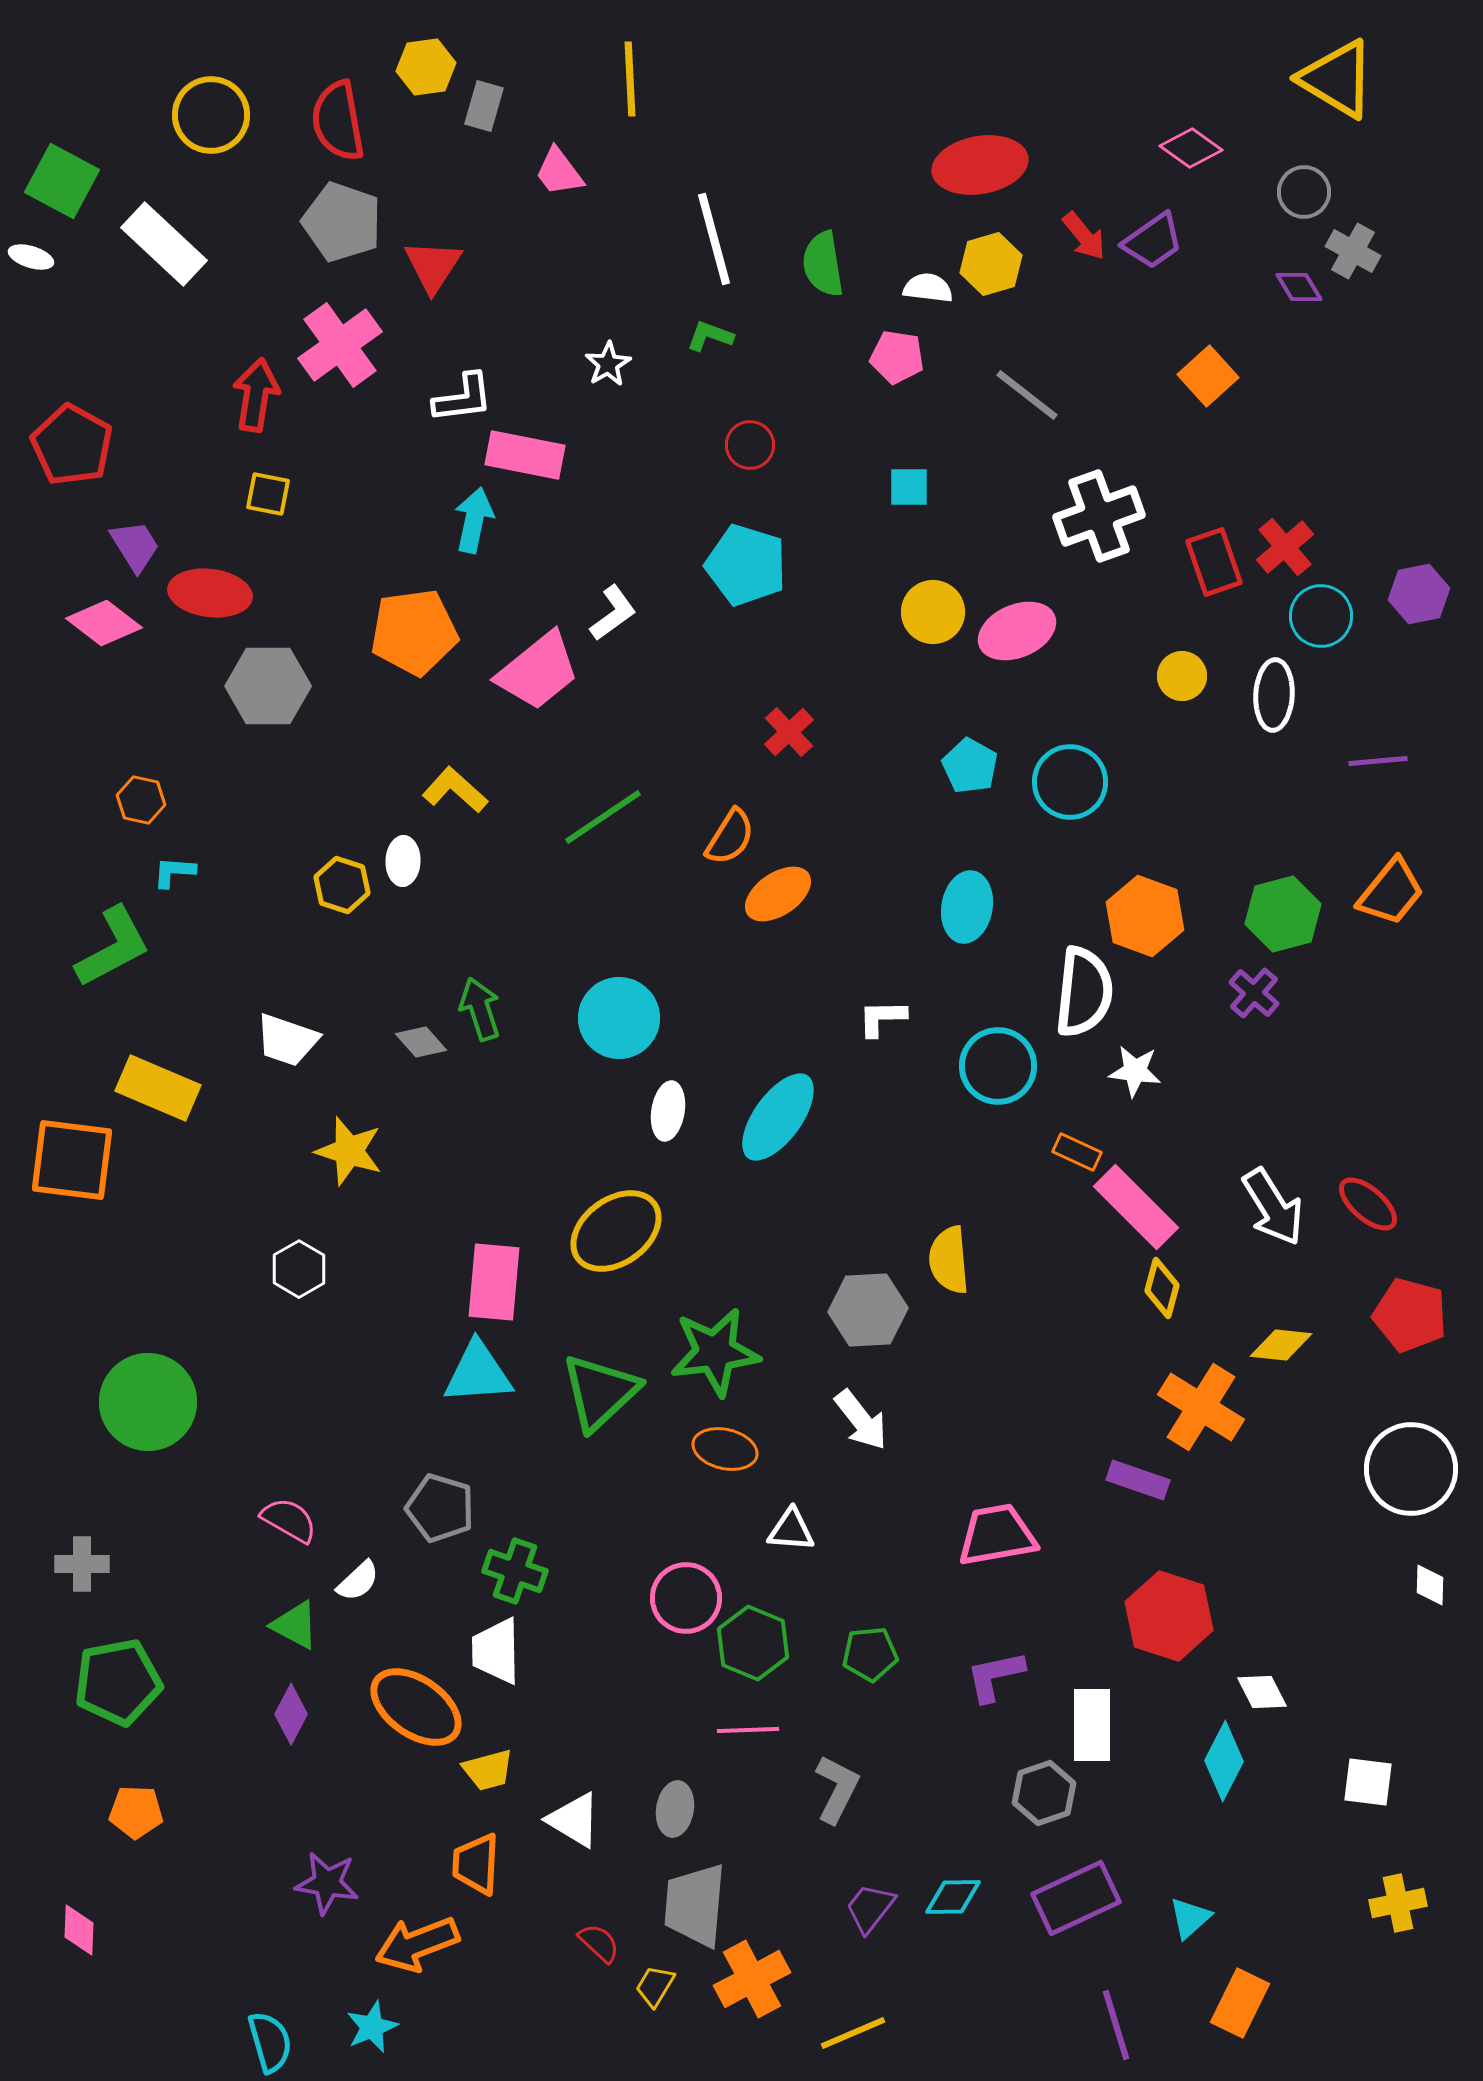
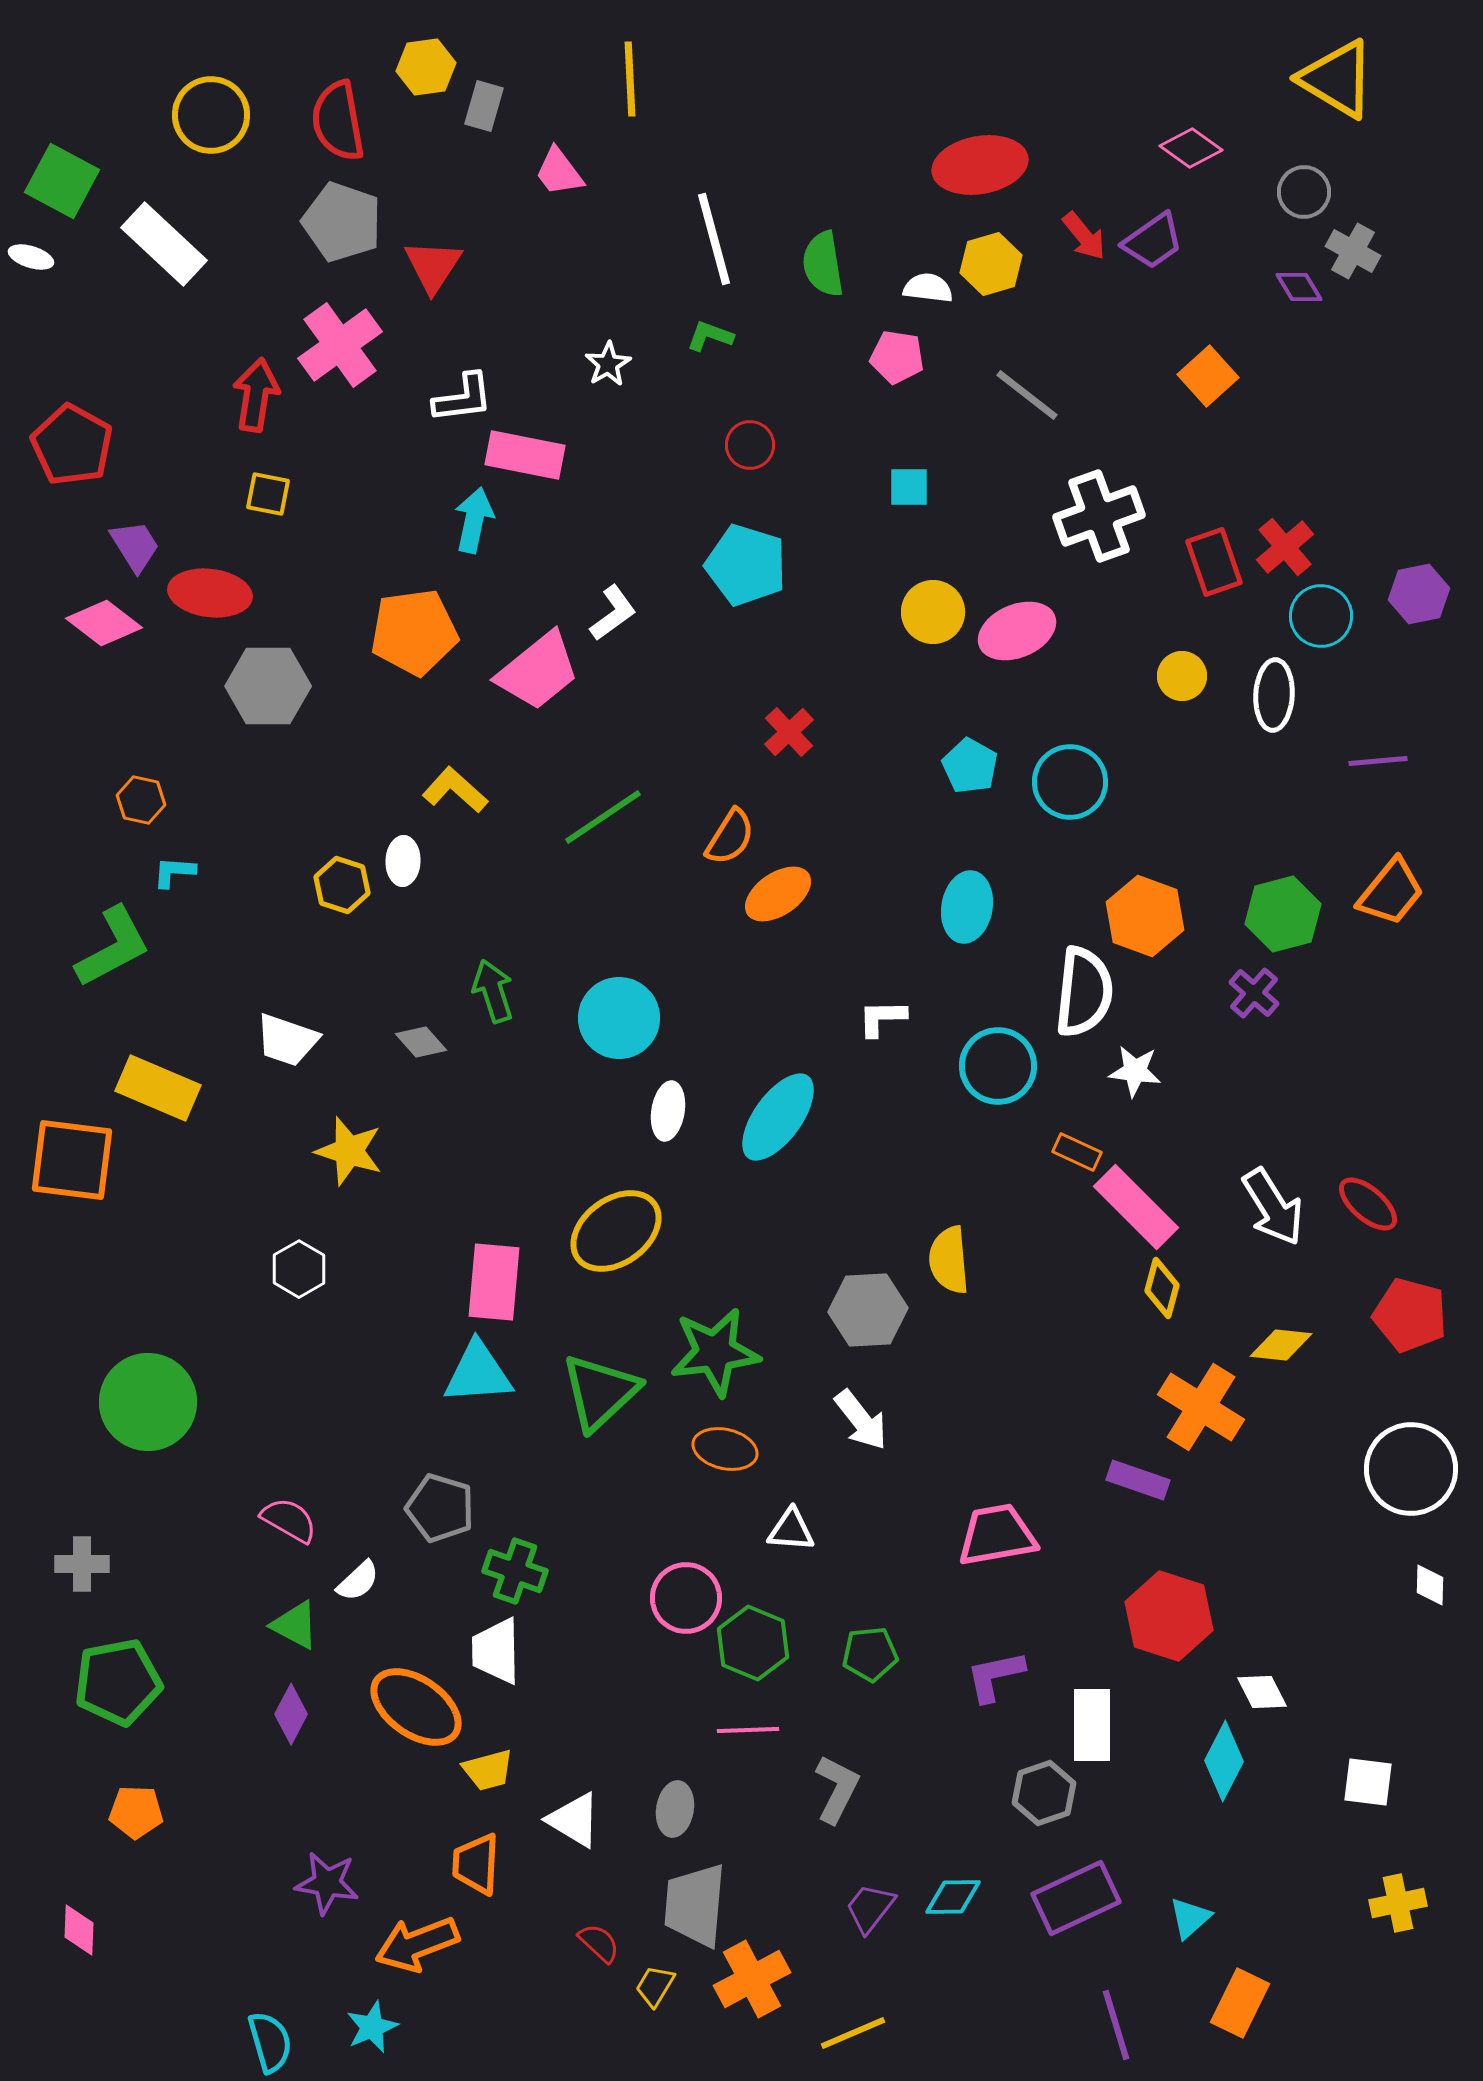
green arrow at (480, 1009): moved 13 px right, 18 px up
